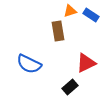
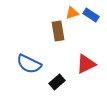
orange triangle: moved 2 px right, 2 px down
red triangle: moved 1 px down
black rectangle: moved 13 px left, 5 px up
